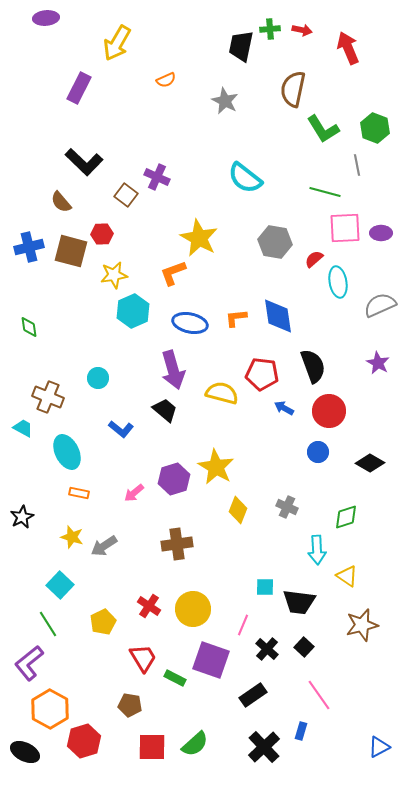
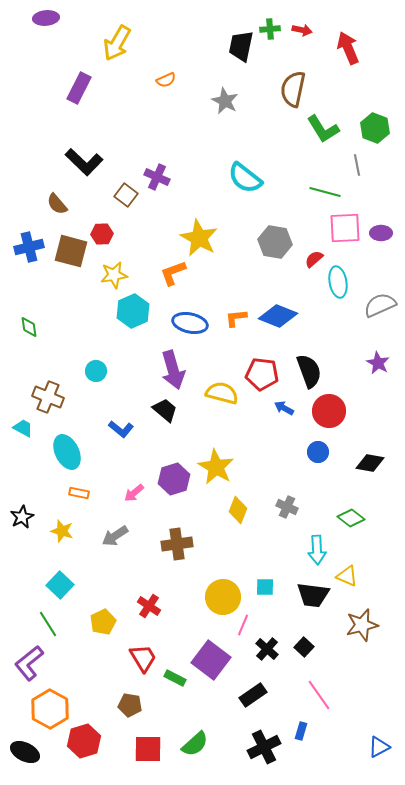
brown semicircle at (61, 202): moved 4 px left, 2 px down
blue diamond at (278, 316): rotated 60 degrees counterclockwise
black semicircle at (313, 366): moved 4 px left, 5 px down
cyan circle at (98, 378): moved 2 px left, 7 px up
black diamond at (370, 463): rotated 20 degrees counterclockwise
green diamond at (346, 517): moved 5 px right, 1 px down; rotated 56 degrees clockwise
yellow star at (72, 537): moved 10 px left, 6 px up
gray arrow at (104, 546): moved 11 px right, 10 px up
yellow triangle at (347, 576): rotated 10 degrees counterclockwise
black trapezoid at (299, 602): moved 14 px right, 7 px up
yellow circle at (193, 609): moved 30 px right, 12 px up
purple square at (211, 660): rotated 18 degrees clockwise
red square at (152, 747): moved 4 px left, 2 px down
black cross at (264, 747): rotated 16 degrees clockwise
